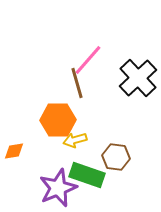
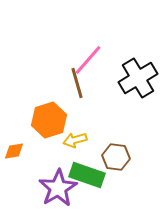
black cross: rotated 12 degrees clockwise
orange hexagon: moved 9 px left; rotated 16 degrees counterclockwise
purple star: rotated 9 degrees counterclockwise
